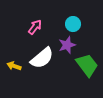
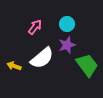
cyan circle: moved 6 px left
